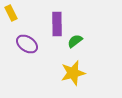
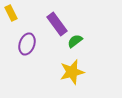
purple rectangle: rotated 35 degrees counterclockwise
purple ellipse: rotated 75 degrees clockwise
yellow star: moved 1 px left, 1 px up
